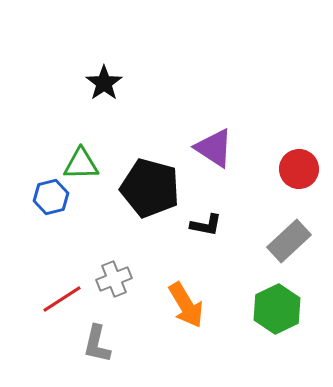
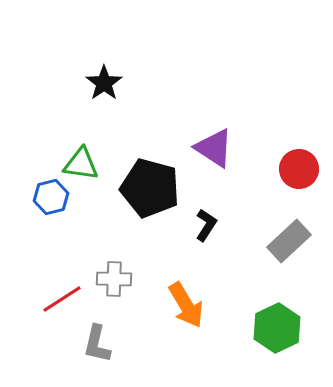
green triangle: rotated 9 degrees clockwise
black L-shape: rotated 68 degrees counterclockwise
gray cross: rotated 24 degrees clockwise
green hexagon: moved 19 px down
